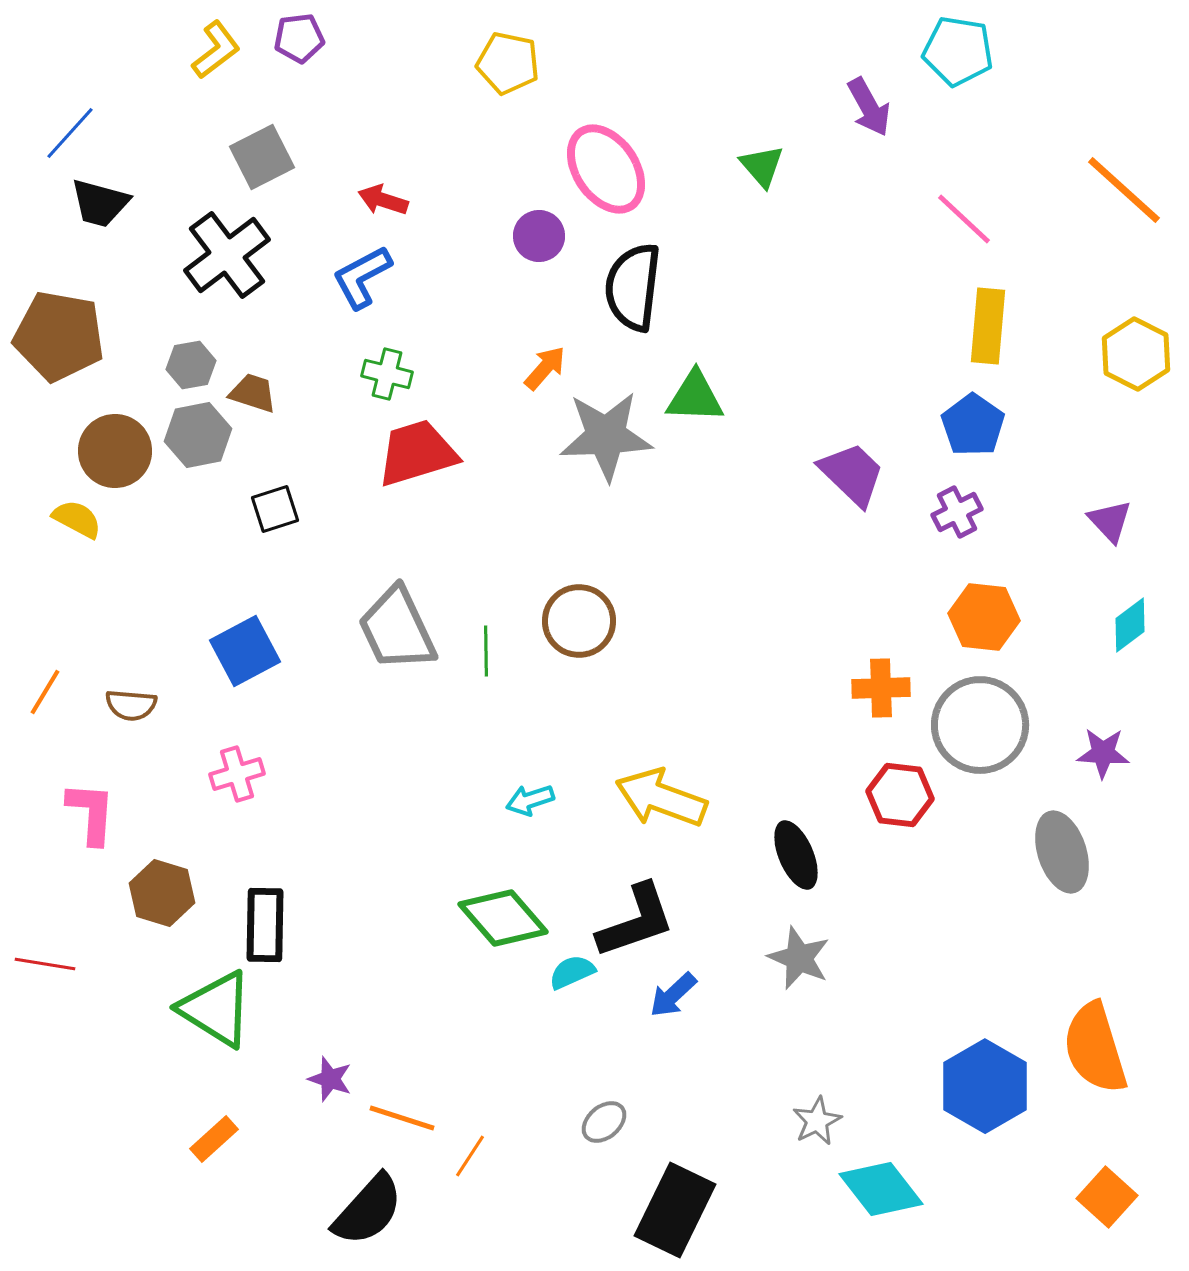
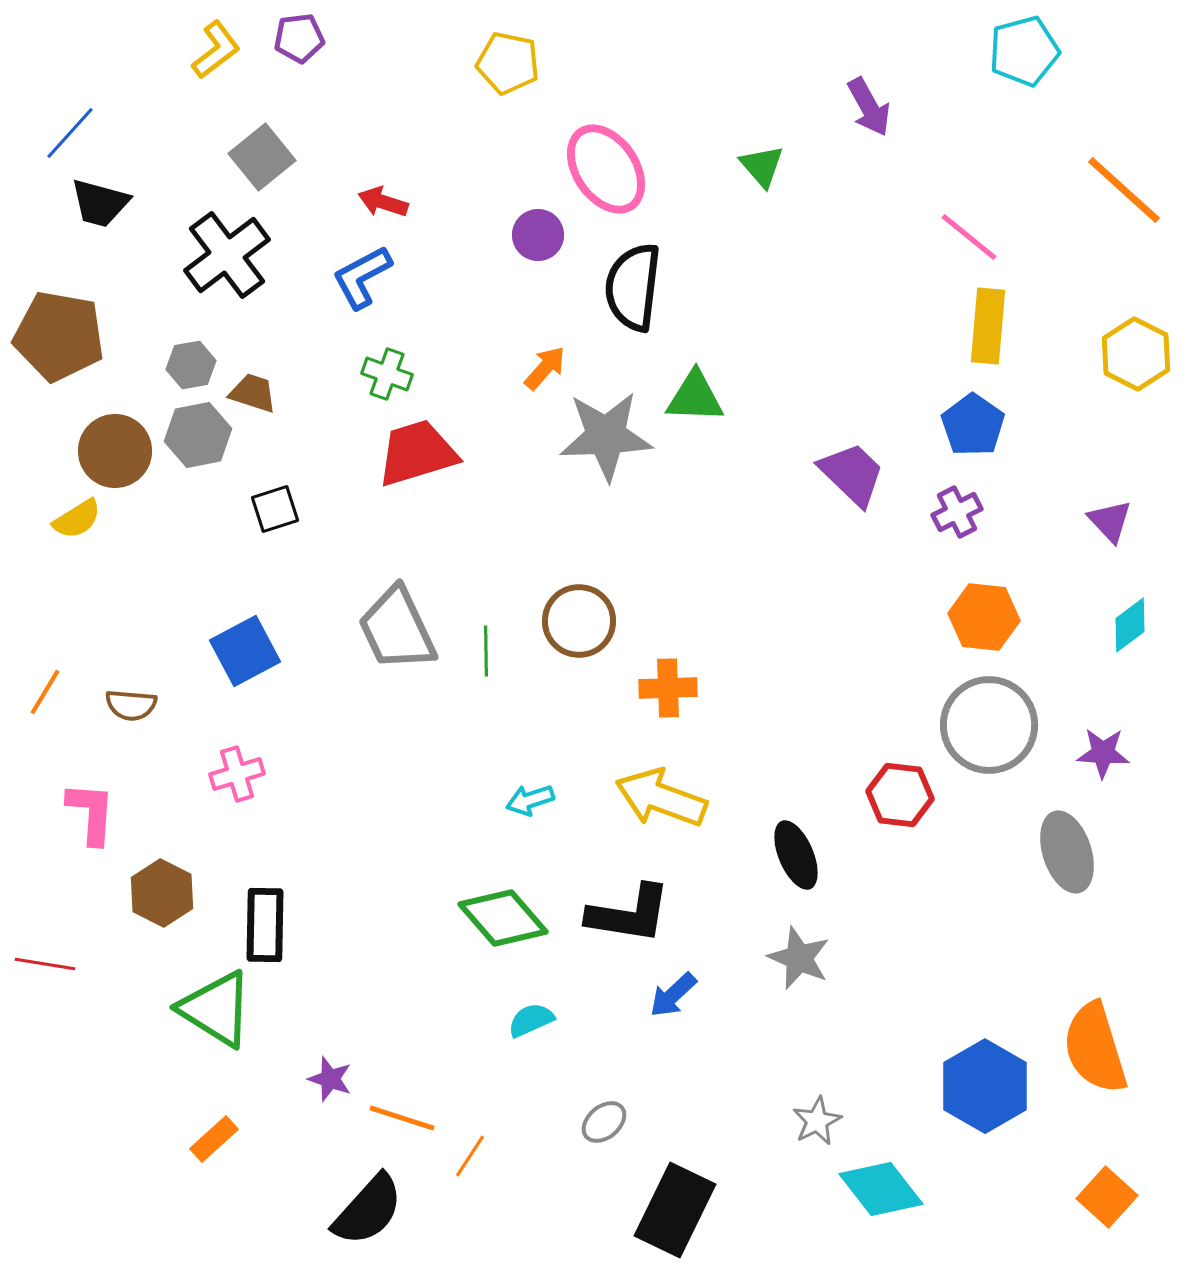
cyan pentagon at (958, 51): moved 66 px right; rotated 24 degrees counterclockwise
gray square at (262, 157): rotated 12 degrees counterclockwise
red arrow at (383, 200): moved 2 px down
pink line at (964, 219): moved 5 px right, 18 px down; rotated 4 degrees counterclockwise
purple circle at (539, 236): moved 1 px left, 1 px up
green cross at (387, 374): rotated 6 degrees clockwise
yellow semicircle at (77, 519): rotated 120 degrees clockwise
orange cross at (881, 688): moved 213 px left
gray circle at (980, 725): moved 9 px right
gray ellipse at (1062, 852): moved 5 px right
brown hexagon at (162, 893): rotated 10 degrees clockwise
black L-shape at (636, 921): moved 7 px left, 7 px up; rotated 28 degrees clockwise
cyan semicircle at (572, 972): moved 41 px left, 48 px down
